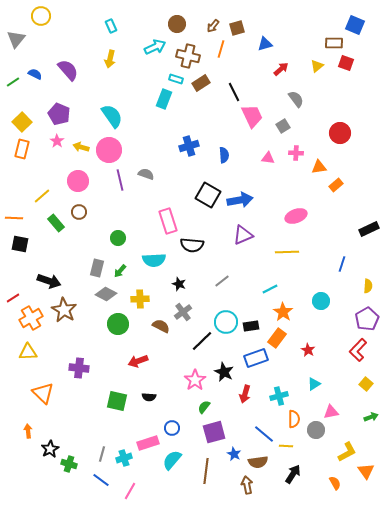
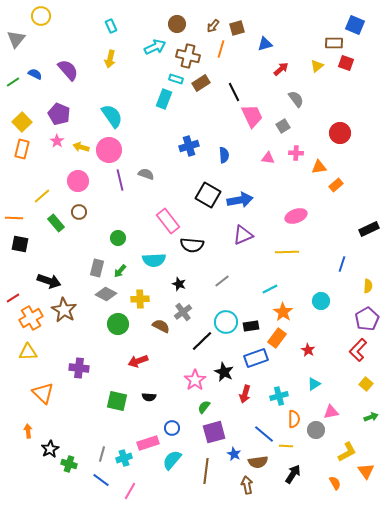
pink rectangle at (168, 221): rotated 20 degrees counterclockwise
